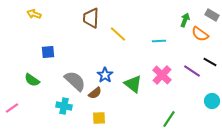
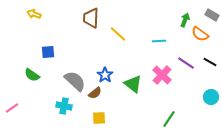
purple line: moved 6 px left, 8 px up
green semicircle: moved 5 px up
cyan circle: moved 1 px left, 4 px up
